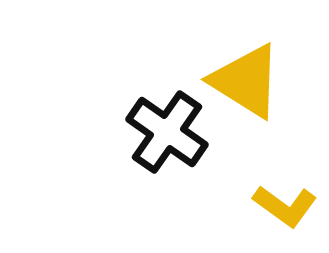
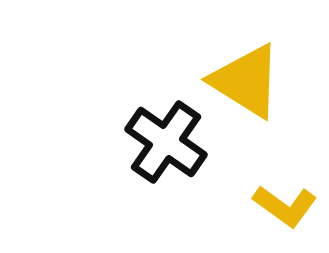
black cross: moved 1 px left, 10 px down
